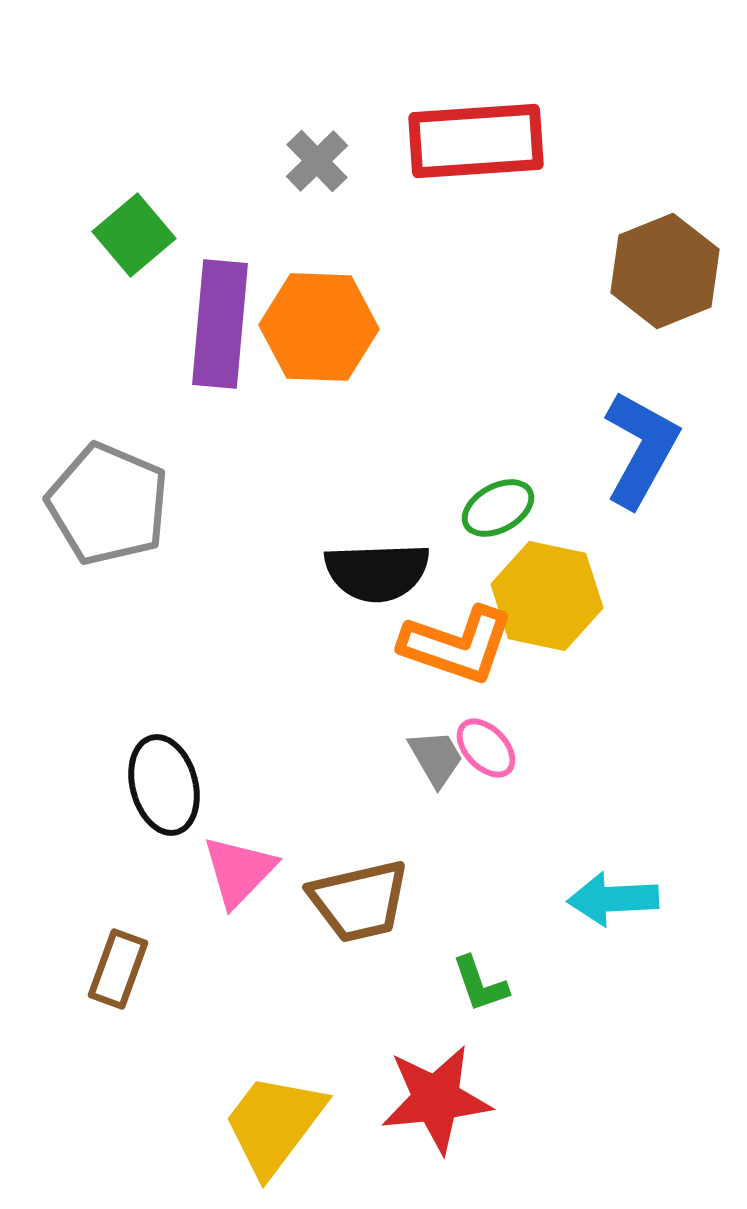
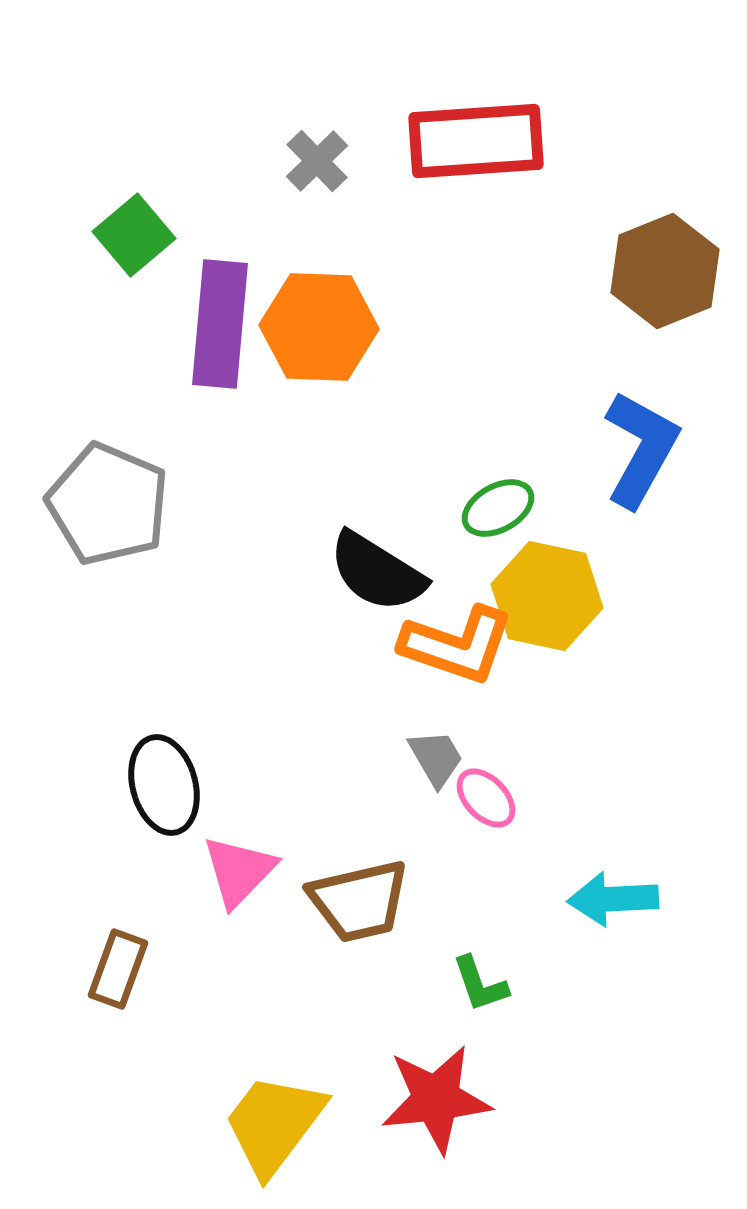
black semicircle: rotated 34 degrees clockwise
pink ellipse: moved 50 px down
